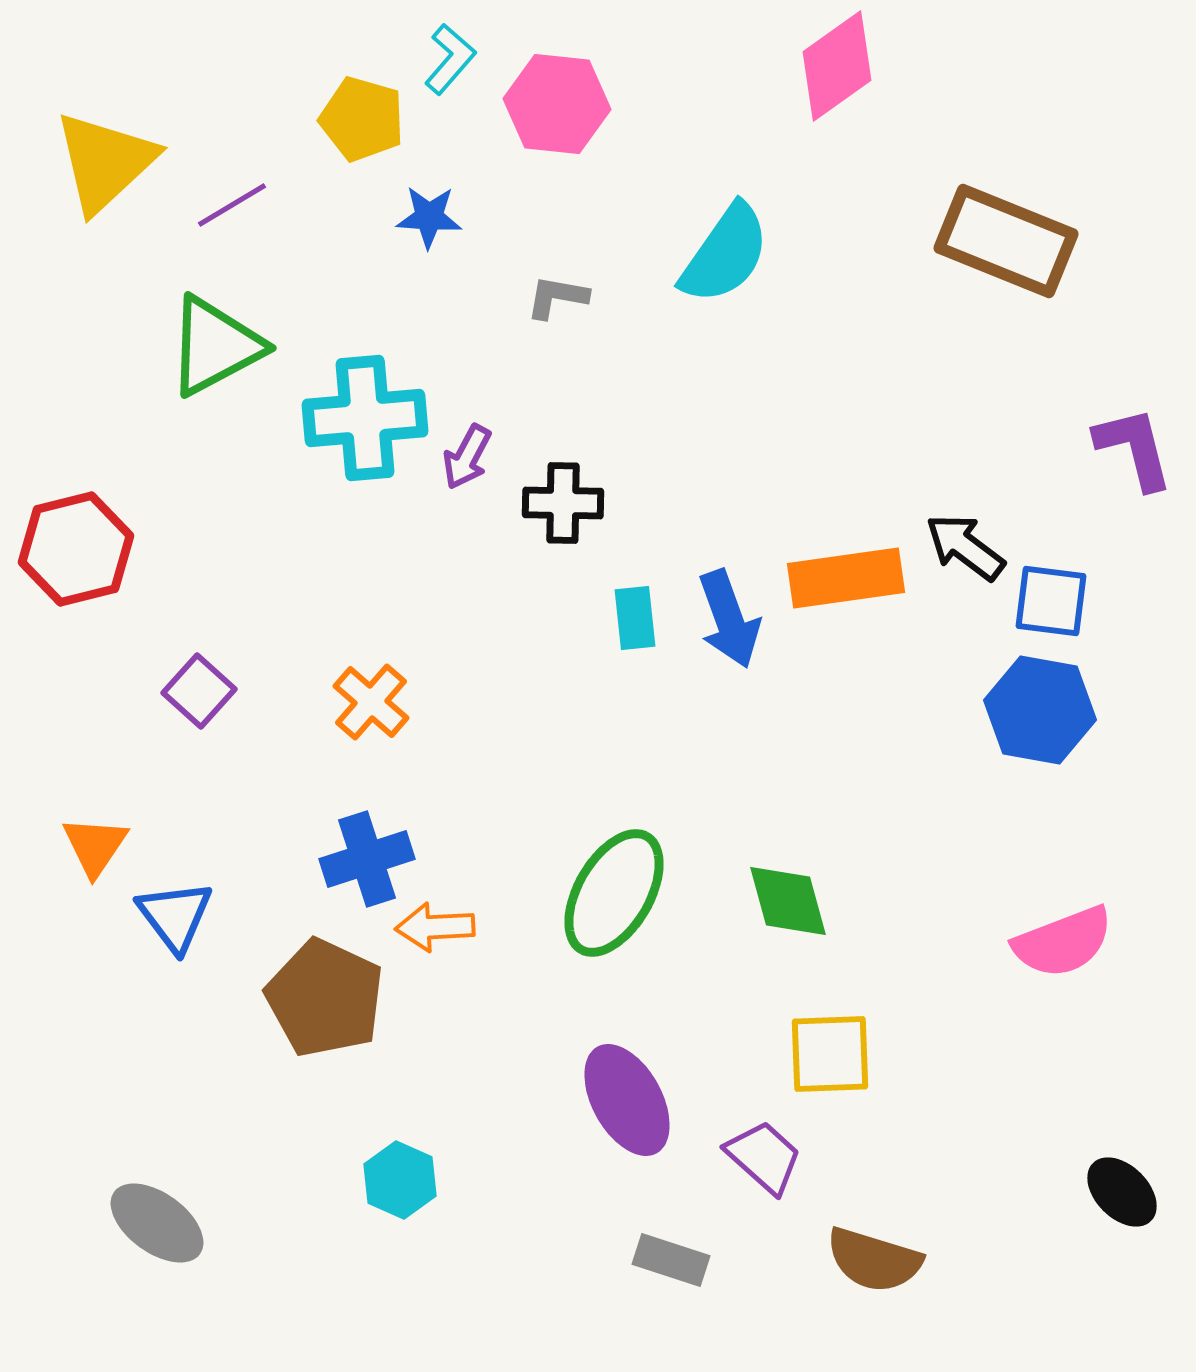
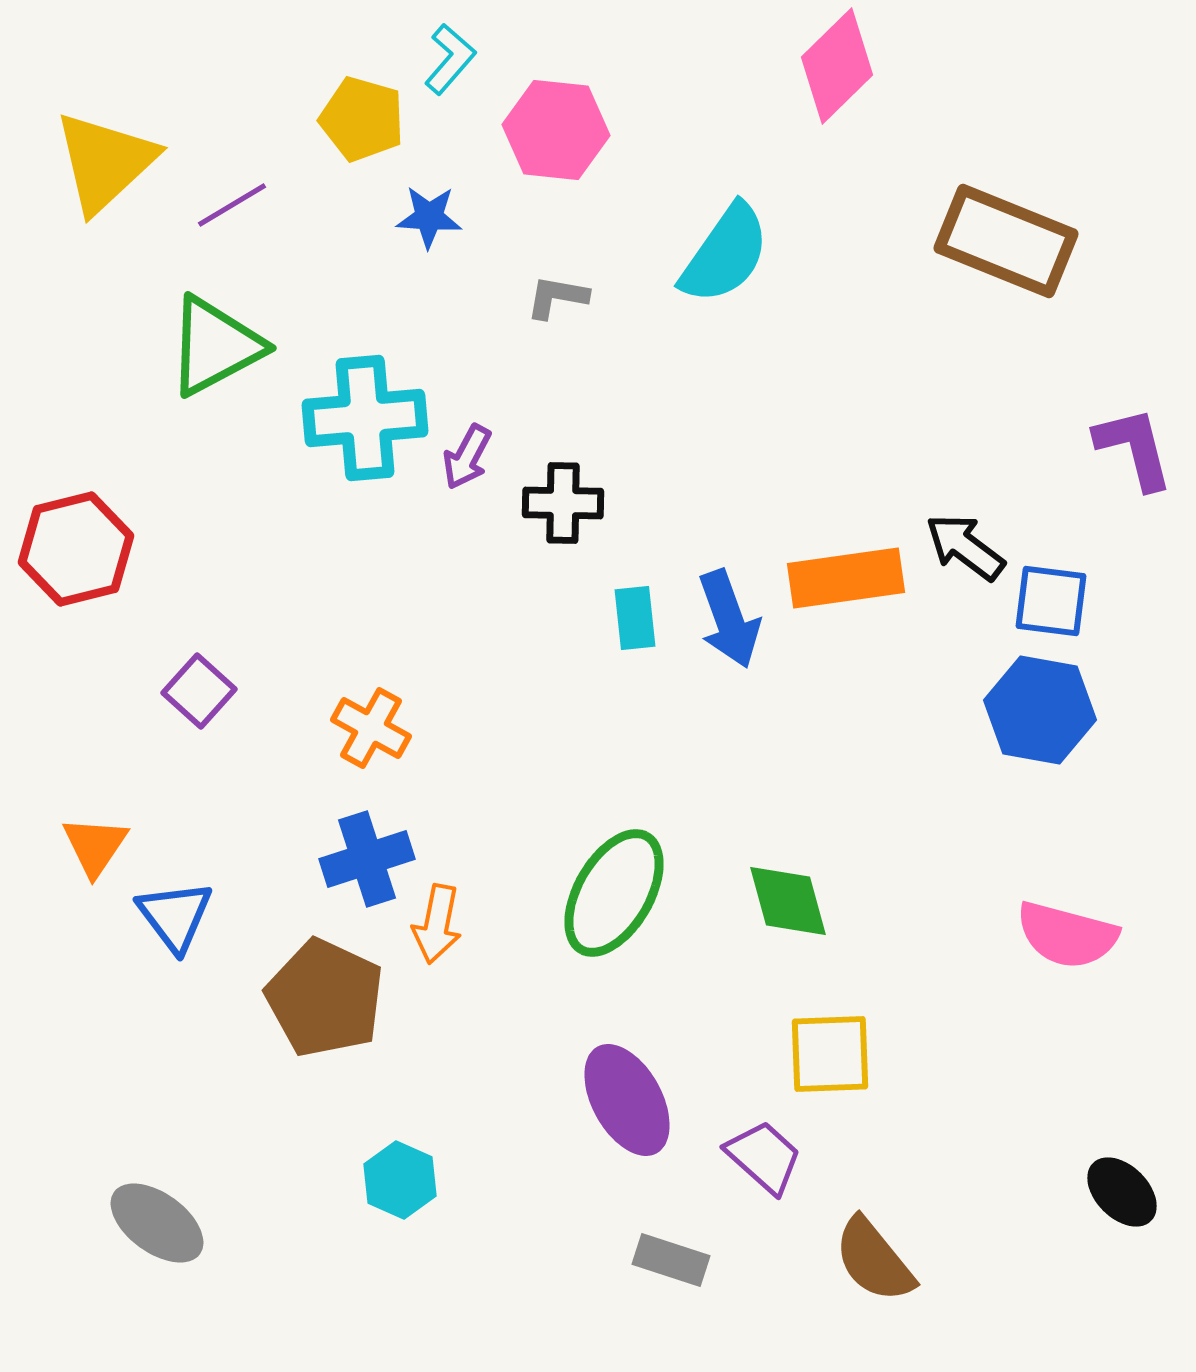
pink diamond: rotated 9 degrees counterclockwise
pink hexagon: moved 1 px left, 26 px down
orange cross: moved 26 px down; rotated 12 degrees counterclockwise
orange arrow: moved 2 px right, 3 px up; rotated 76 degrees counterclockwise
pink semicircle: moved 4 px right, 7 px up; rotated 36 degrees clockwise
brown semicircle: rotated 34 degrees clockwise
